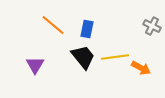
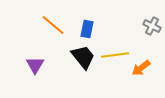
yellow line: moved 2 px up
orange arrow: rotated 114 degrees clockwise
